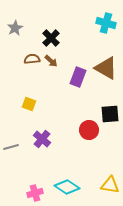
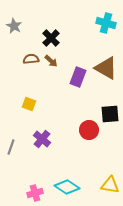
gray star: moved 1 px left, 2 px up; rotated 14 degrees counterclockwise
brown semicircle: moved 1 px left
gray line: rotated 56 degrees counterclockwise
